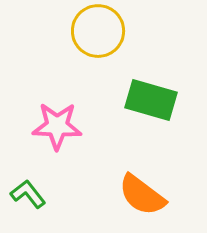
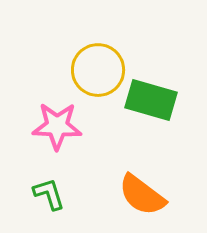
yellow circle: moved 39 px down
green L-shape: moved 21 px right; rotated 21 degrees clockwise
